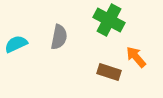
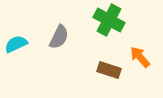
gray semicircle: rotated 15 degrees clockwise
orange arrow: moved 4 px right
brown rectangle: moved 2 px up
